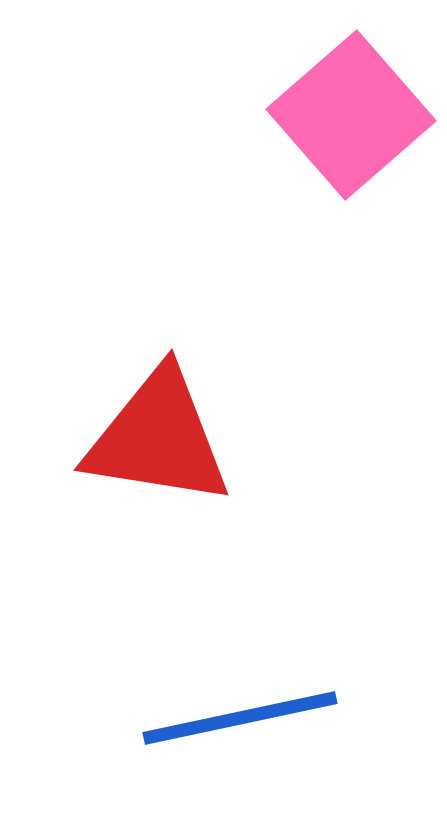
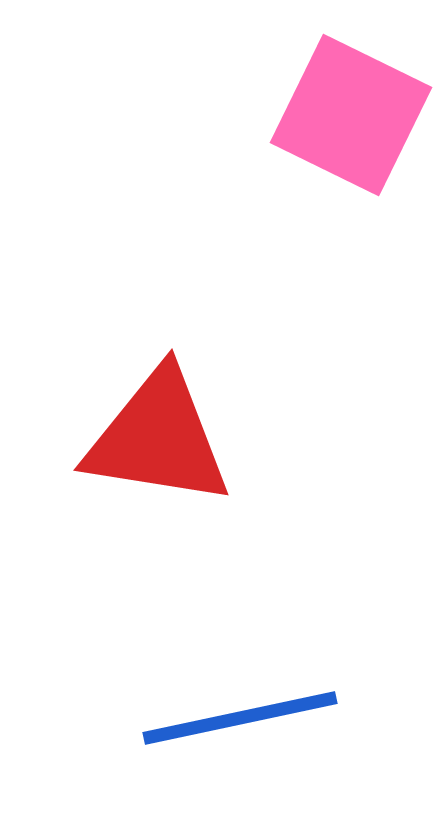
pink square: rotated 23 degrees counterclockwise
